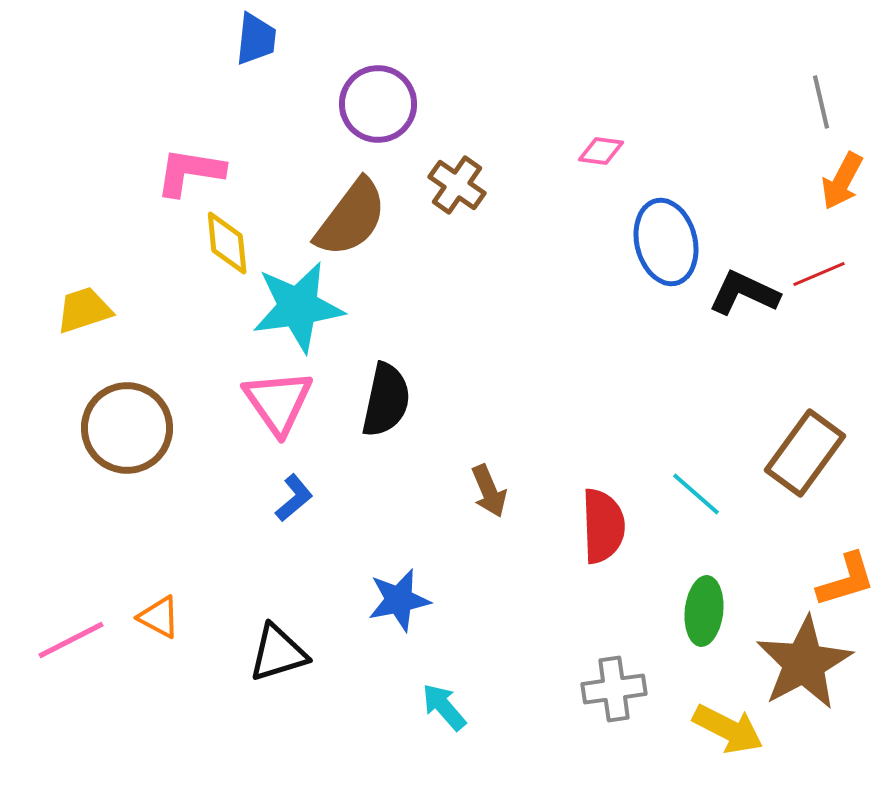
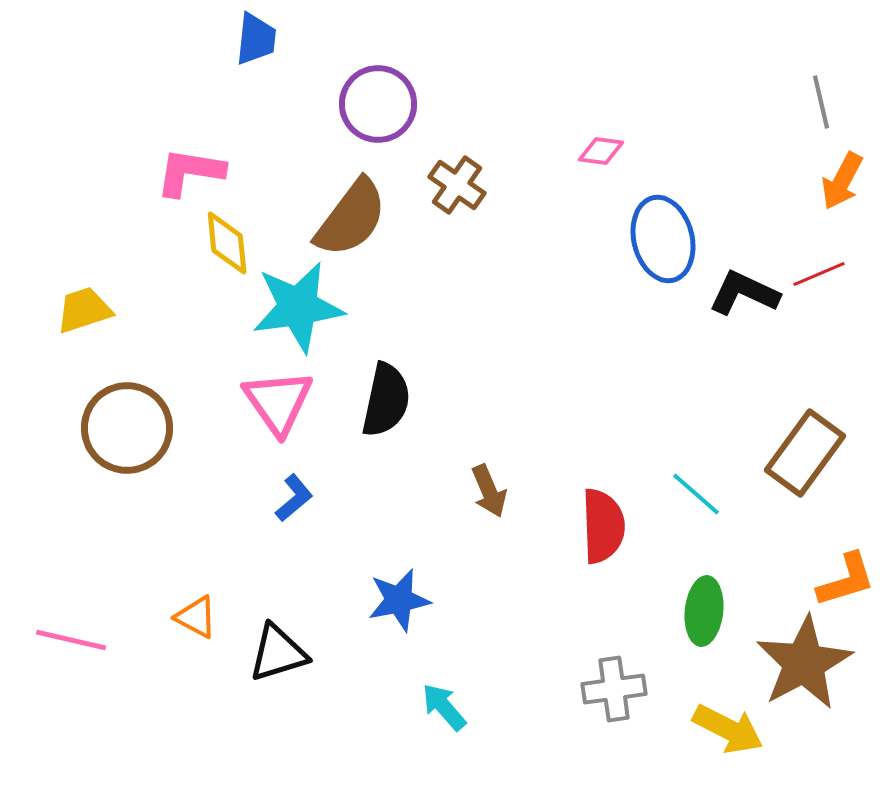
blue ellipse: moved 3 px left, 3 px up
orange triangle: moved 37 px right
pink line: rotated 40 degrees clockwise
